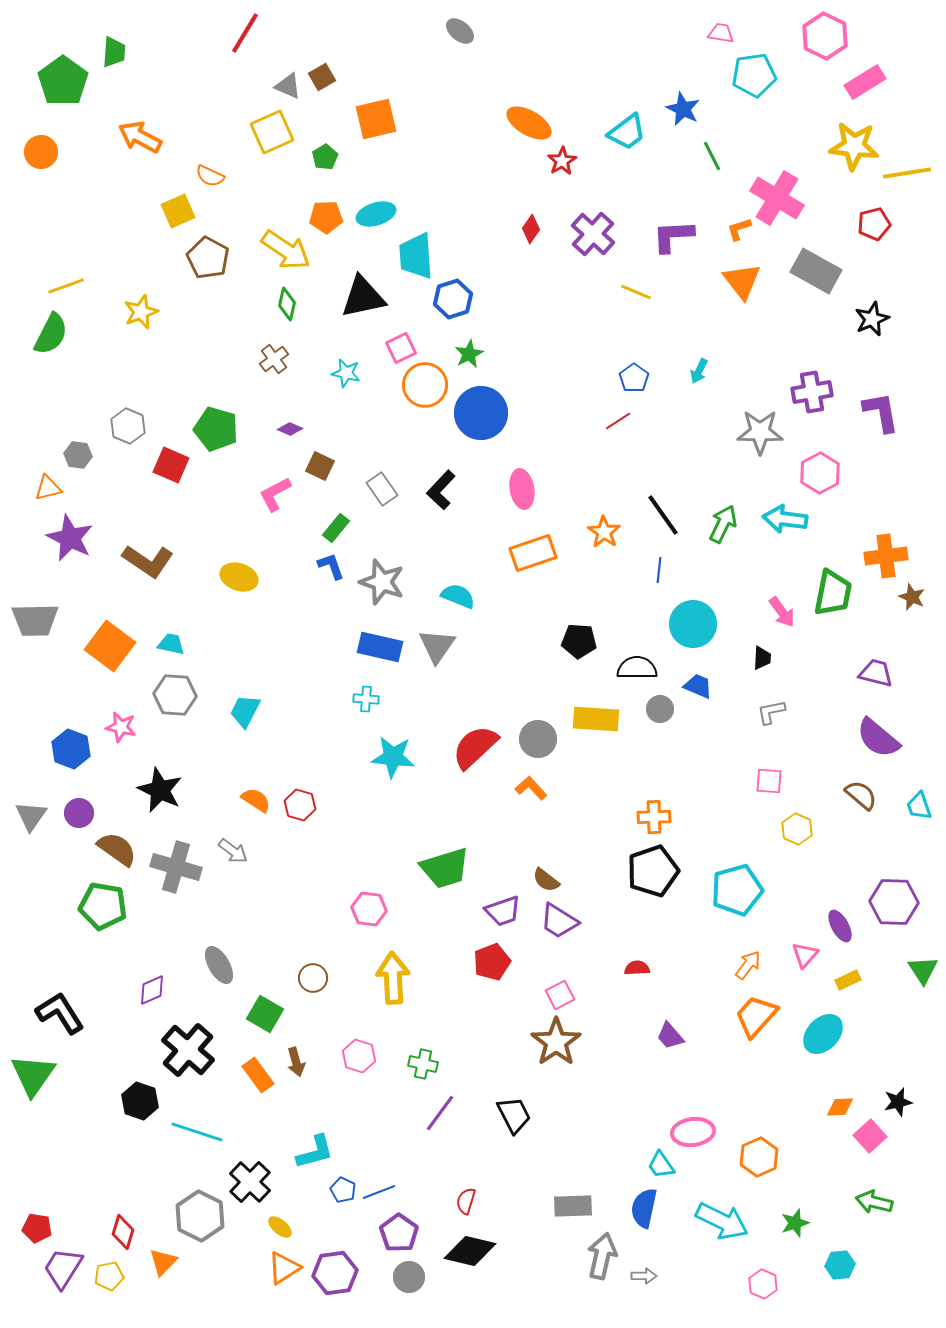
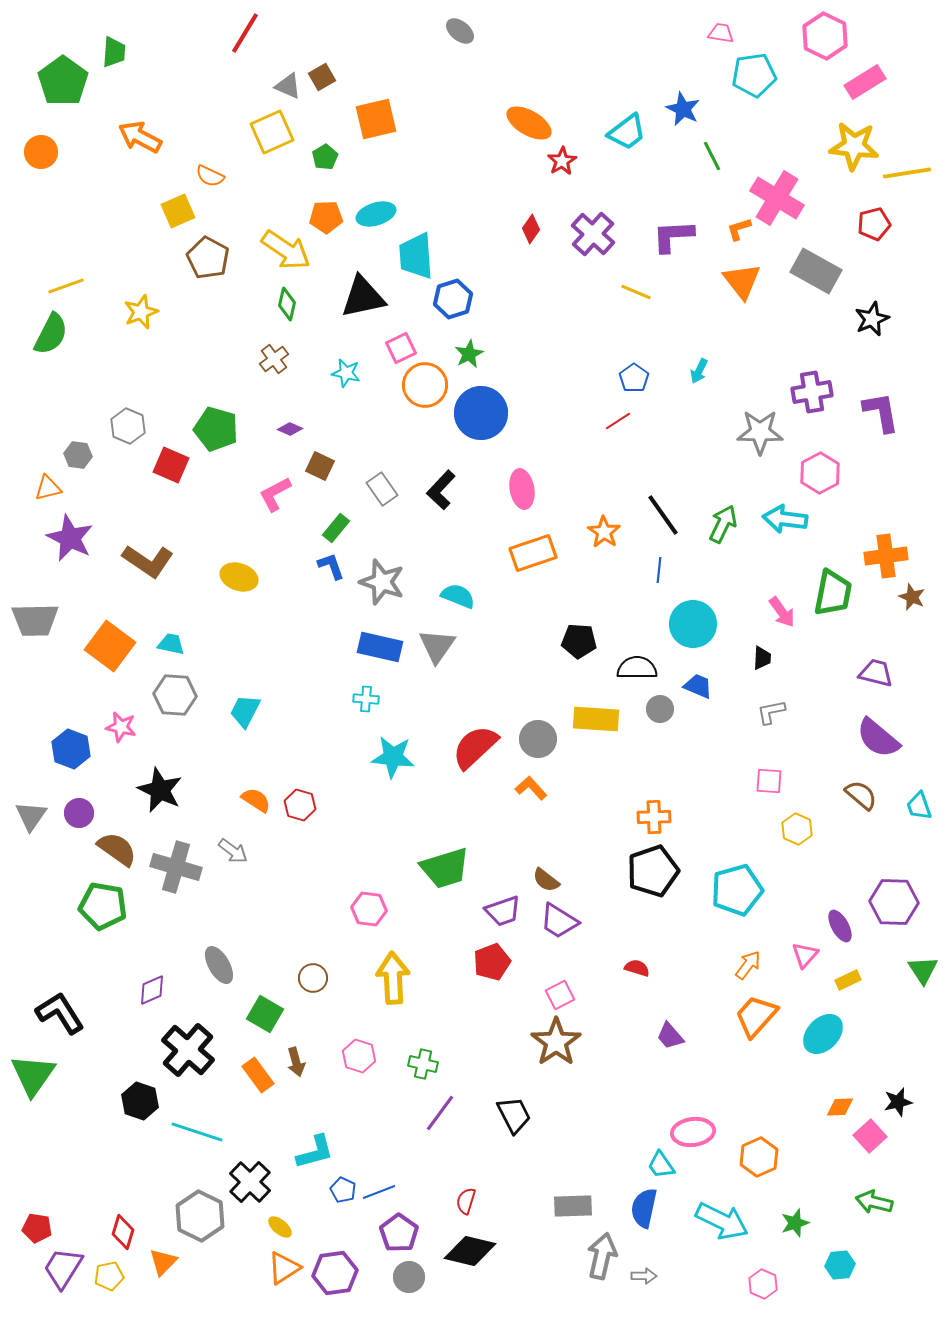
red semicircle at (637, 968): rotated 20 degrees clockwise
